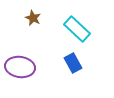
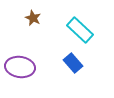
cyan rectangle: moved 3 px right, 1 px down
blue rectangle: rotated 12 degrees counterclockwise
